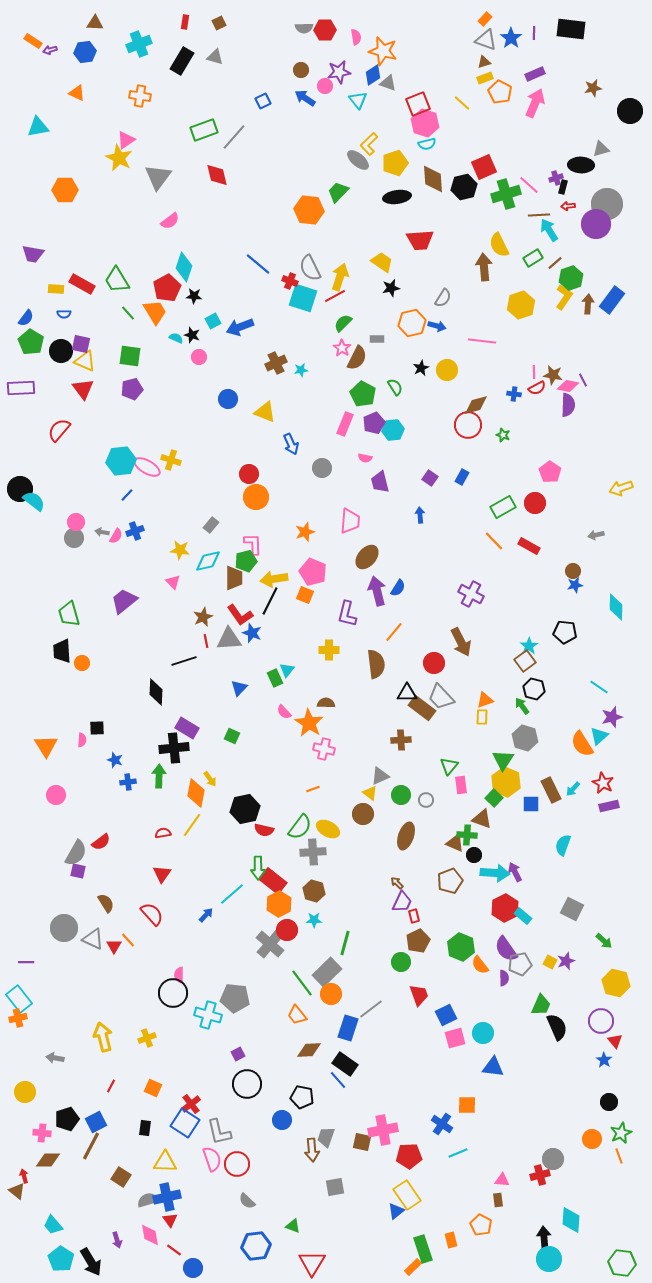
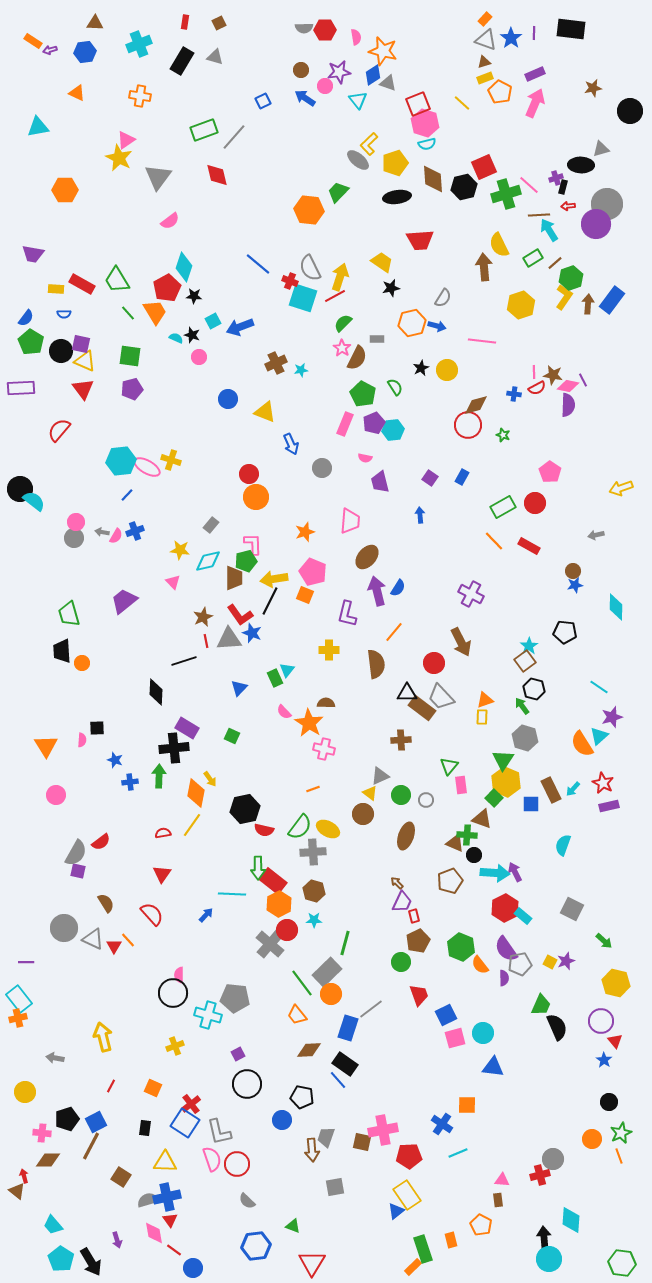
blue cross at (128, 782): moved 2 px right
cyan line at (232, 894): rotated 44 degrees clockwise
yellow cross at (147, 1038): moved 28 px right, 8 px down
pink diamond at (150, 1235): moved 4 px right, 2 px up
